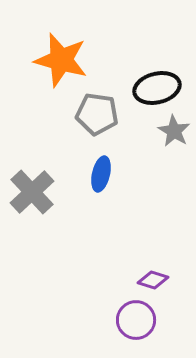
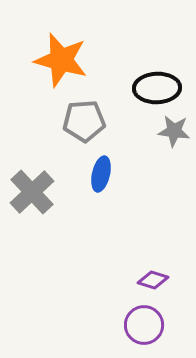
black ellipse: rotated 12 degrees clockwise
gray pentagon: moved 13 px left, 7 px down; rotated 12 degrees counterclockwise
gray star: rotated 24 degrees counterclockwise
purple circle: moved 8 px right, 5 px down
